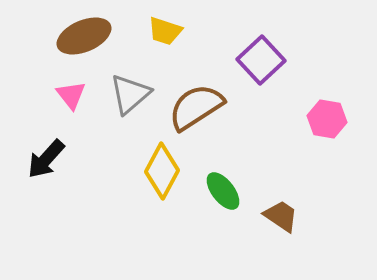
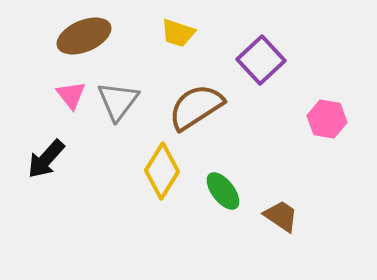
yellow trapezoid: moved 13 px right, 2 px down
gray triangle: moved 12 px left, 7 px down; rotated 12 degrees counterclockwise
yellow diamond: rotated 4 degrees clockwise
